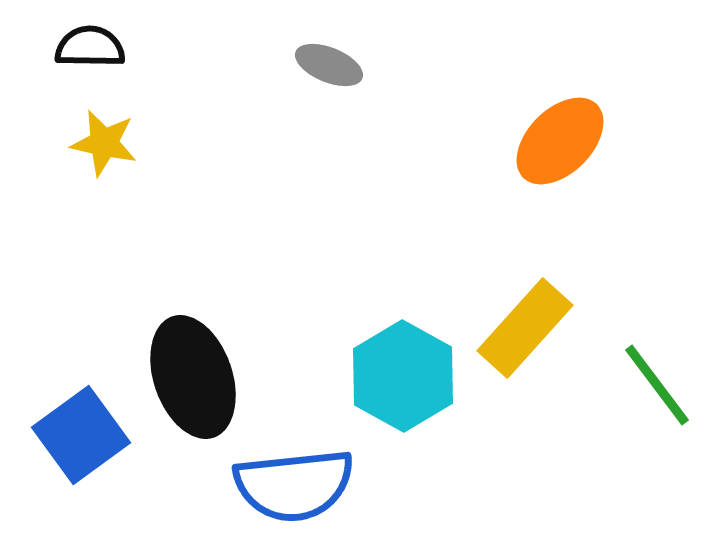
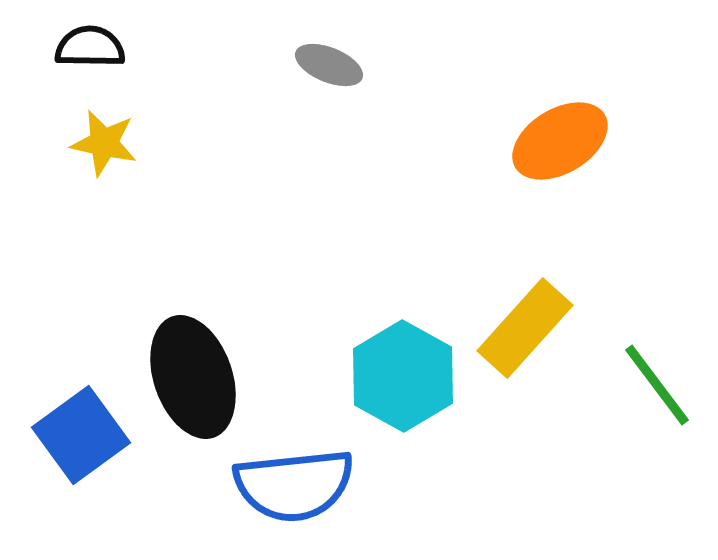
orange ellipse: rotated 14 degrees clockwise
